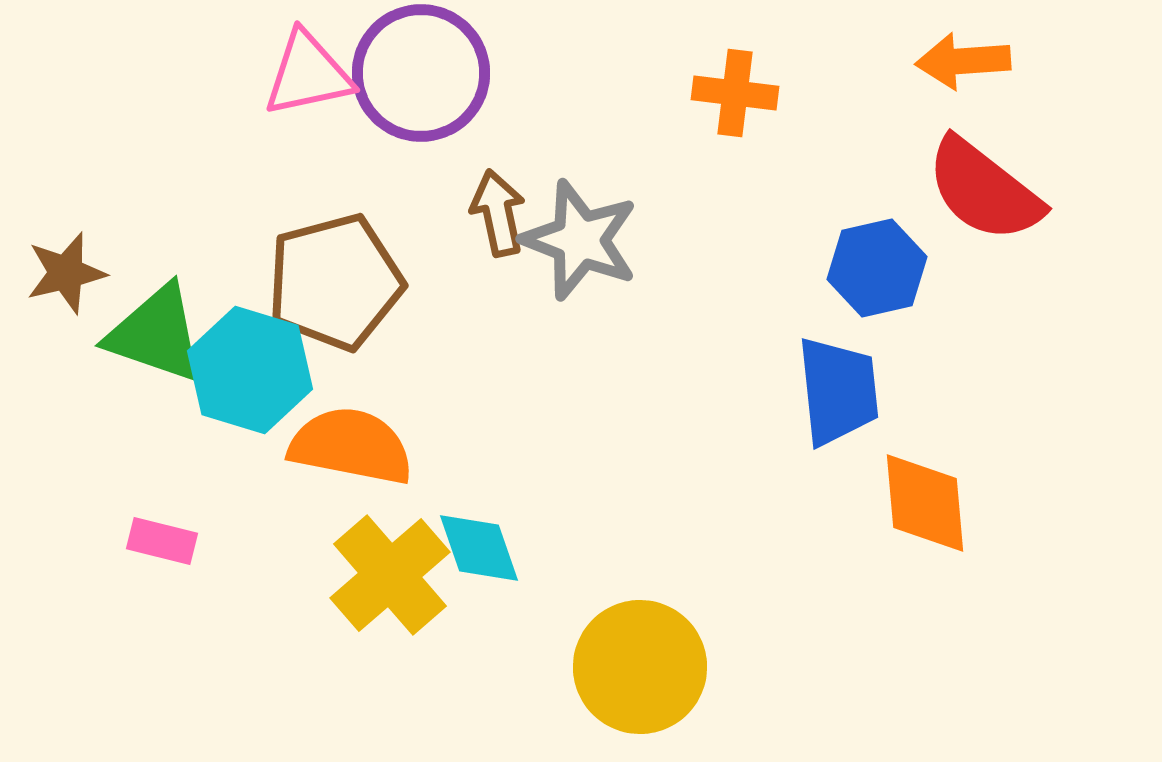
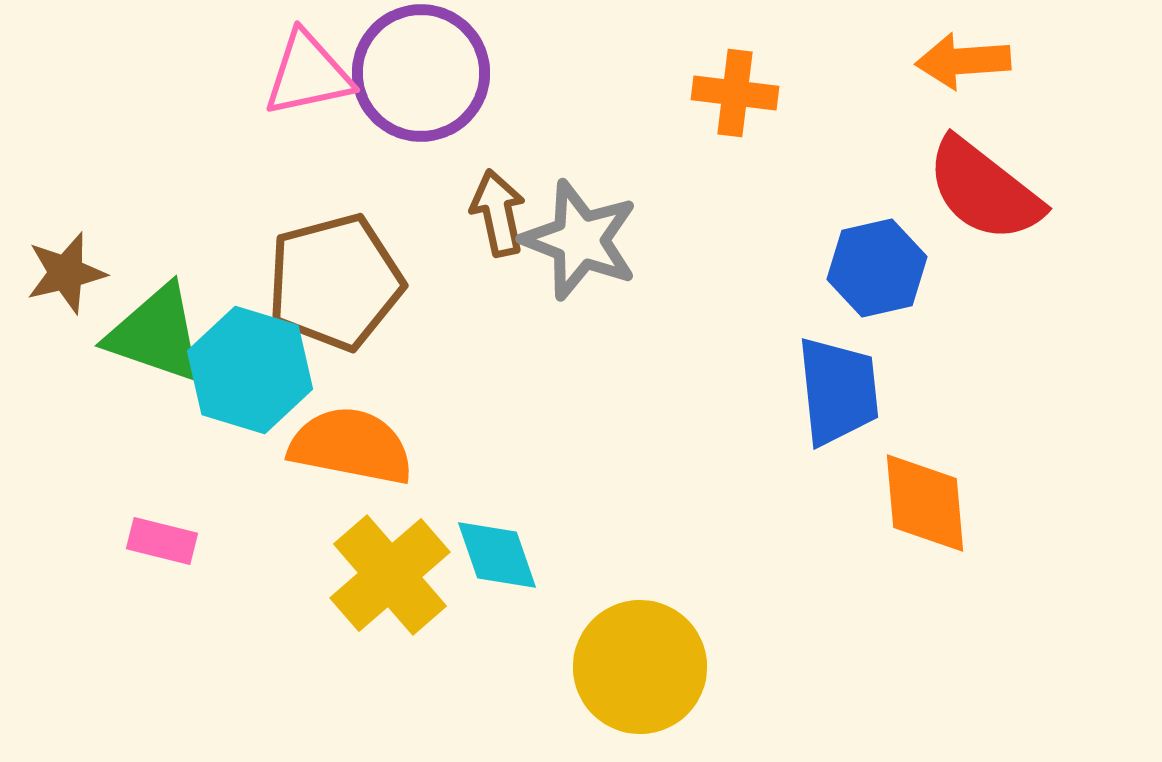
cyan diamond: moved 18 px right, 7 px down
